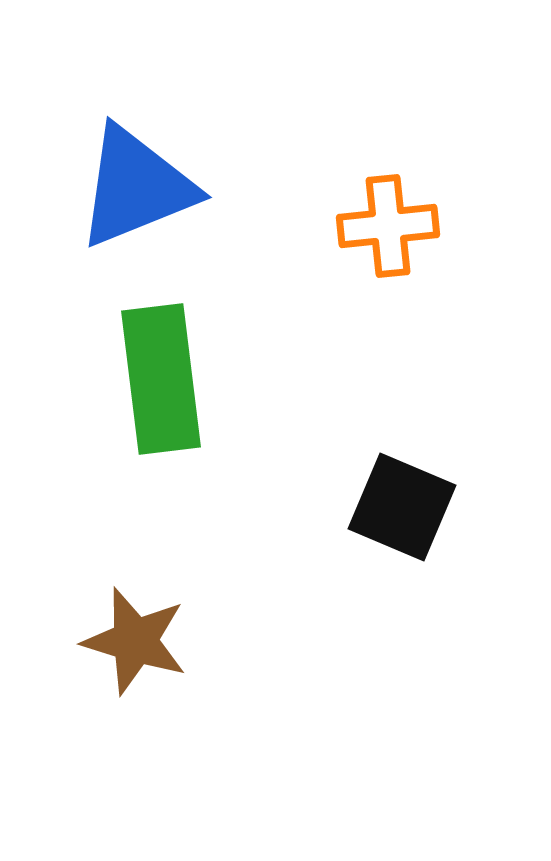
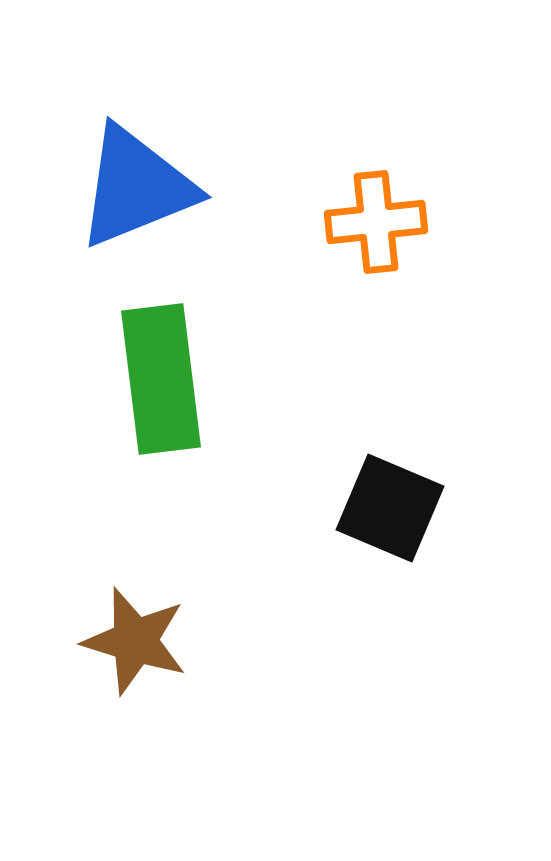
orange cross: moved 12 px left, 4 px up
black square: moved 12 px left, 1 px down
